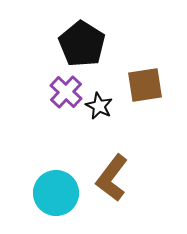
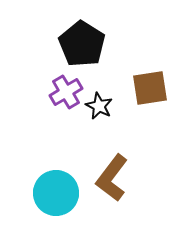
brown square: moved 5 px right, 3 px down
purple cross: rotated 16 degrees clockwise
